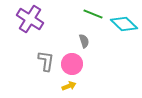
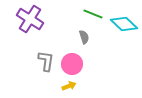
gray semicircle: moved 4 px up
